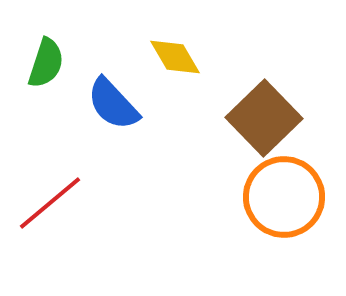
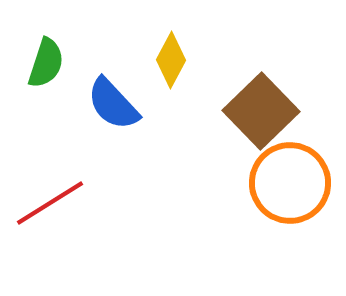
yellow diamond: moved 4 px left, 3 px down; rotated 58 degrees clockwise
brown square: moved 3 px left, 7 px up
orange circle: moved 6 px right, 14 px up
red line: rotated 8 degrees clockwise
